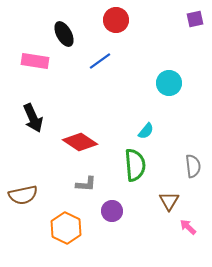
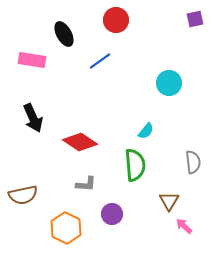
pink rectangle: moved 3 px left, 1 px up
gray semicircle: moved 4 px up
purple circle: moved 3 px down
pink arrow: moved 4 px left, 1 px up
